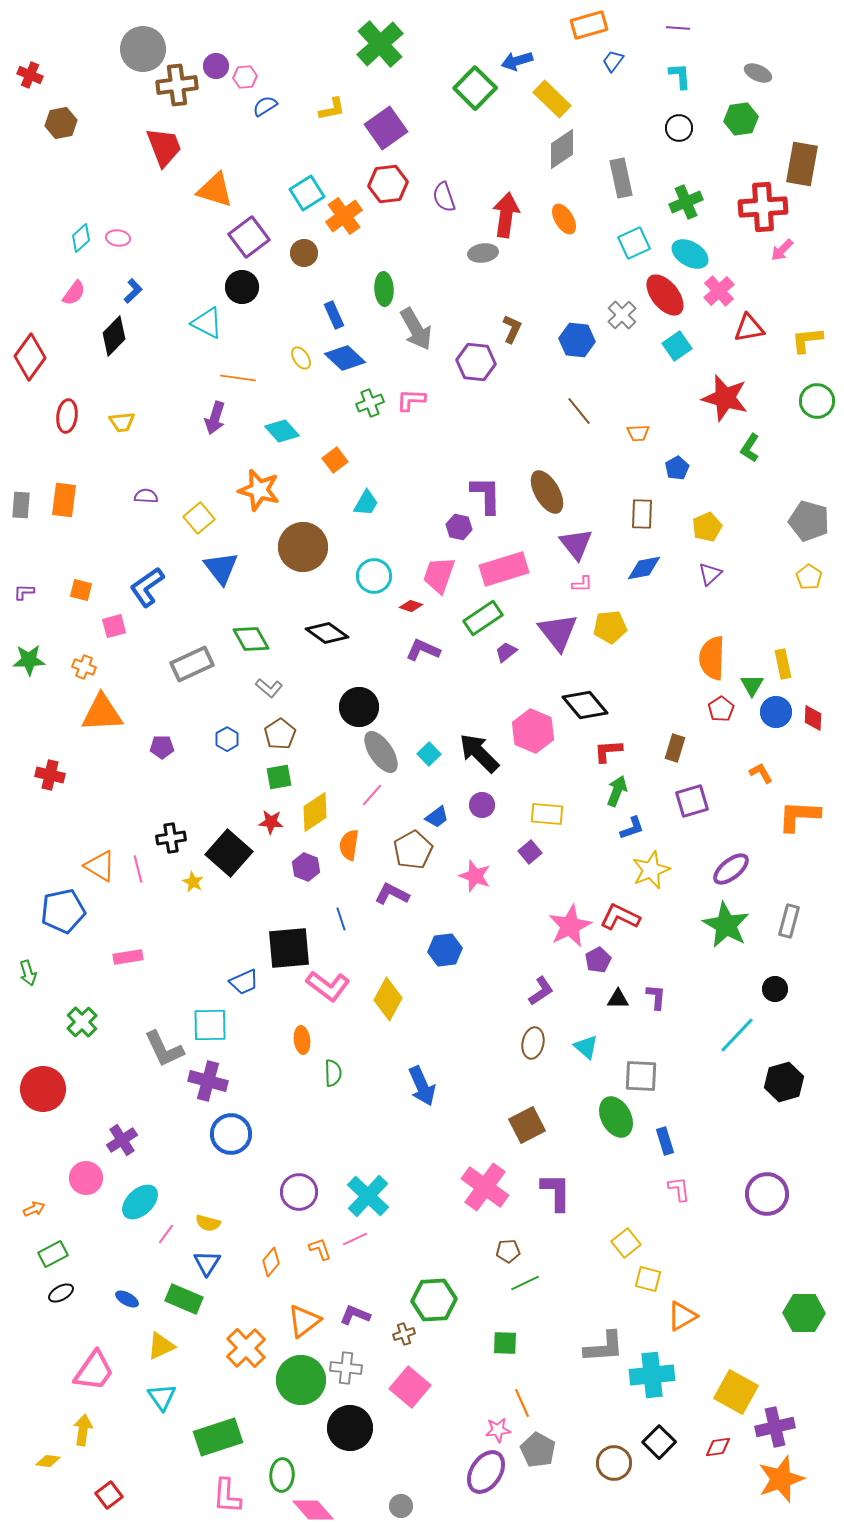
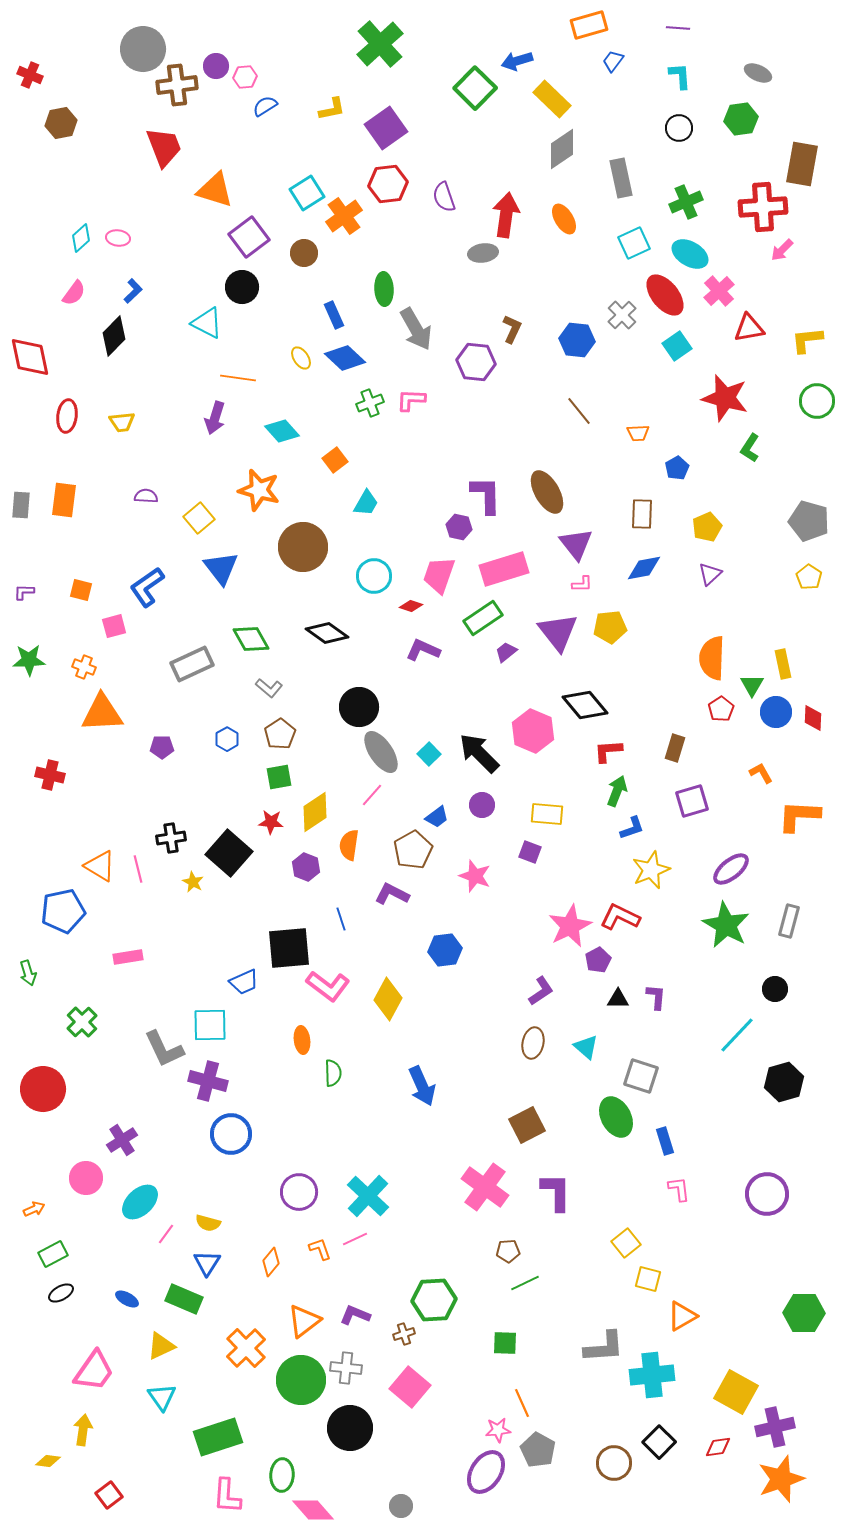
red diamond at (30, 357): rotated 48 degrees counterclockwise
purple square at (530, 852): rotated 30 degrees counterclockwise
gray square at (641, 1076): rotated 15 degrees clockwise
